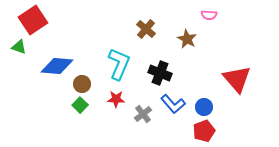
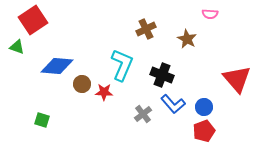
pink semicircle: moved 1 px right, 1 px up
brown cross: rotated 24 degrees clockwise
green triangle: moved 2 px left
cyan L-shape: moved 3 px right, 1 px down
black cross: moved 2 px right, 2 px down
red star: moved 12 px left, 7 px up
green square: moved 38 px left, 15 px down; rotated 28 degrees counterclockwise
